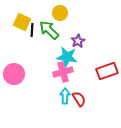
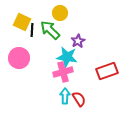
green arrow: moved 1 px right
pink circle: moved 5 px right, 16 px up
